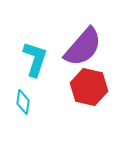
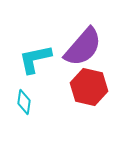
cyan L-shape: rotated 120 degrees counterclockwise
cyan diamond: moved 1 px right
